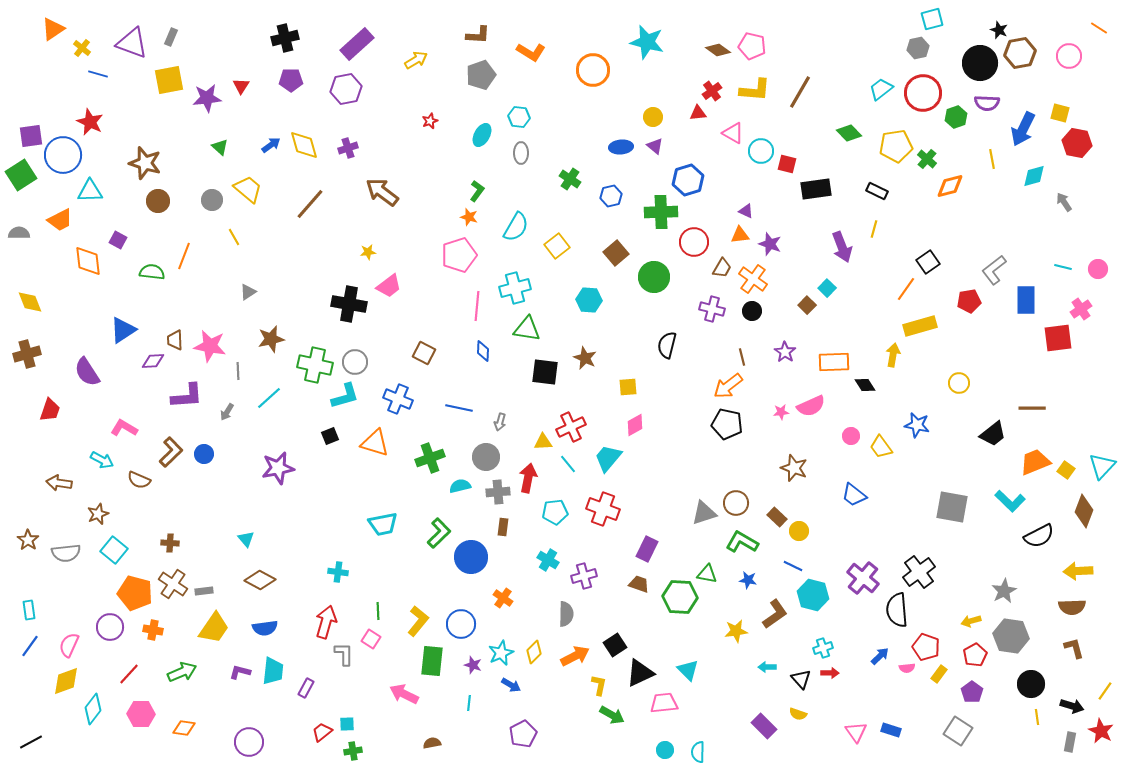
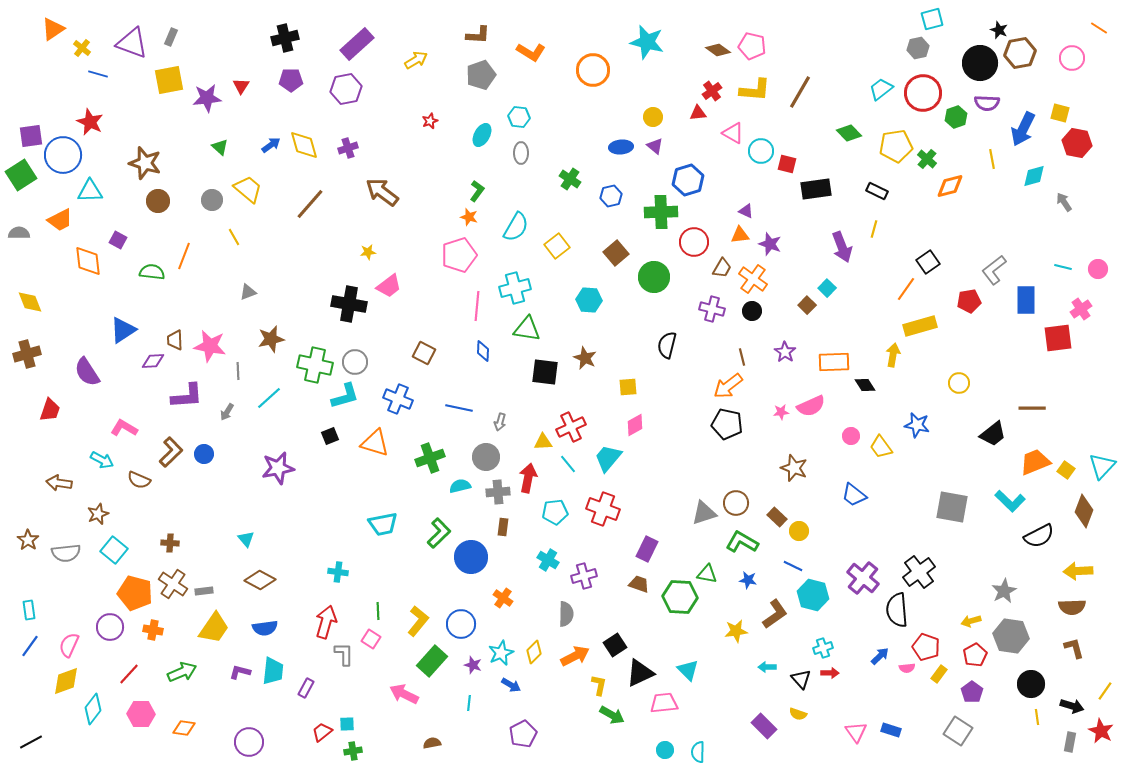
pink circle at (1069, 56): moved 3 px right, 2 px down
gray triangle at (248, 292): rotated 12 degrees clockwise
green rectangle at (432, 661): rotated 36 degrees clockwise
